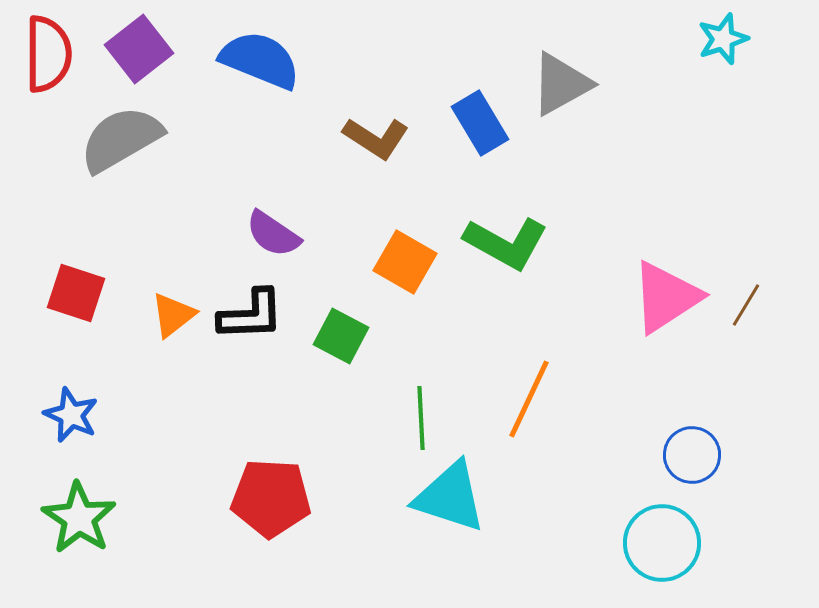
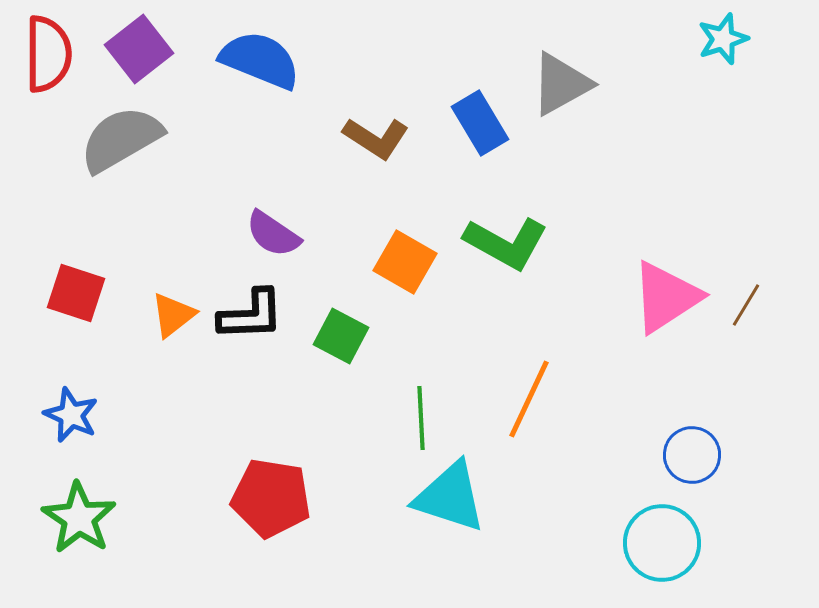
red pentagon: rotated 6 degrees clockwise
